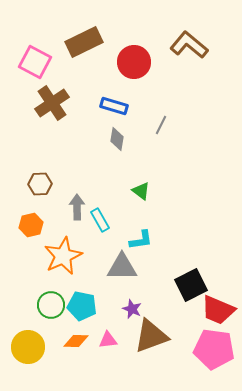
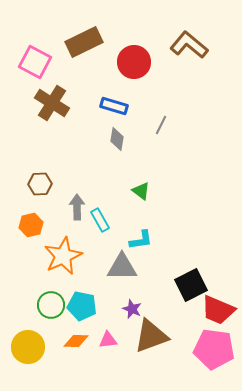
brown cross: rotated 24 degrees counterclockwise
